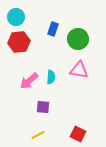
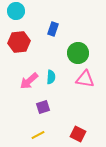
cyan circle: moved 6 px up
green circle: moved 14 px down
pink triangle: moved 6 px right, 9 px down
purple square: rotated 24 degrees counterclockwise
